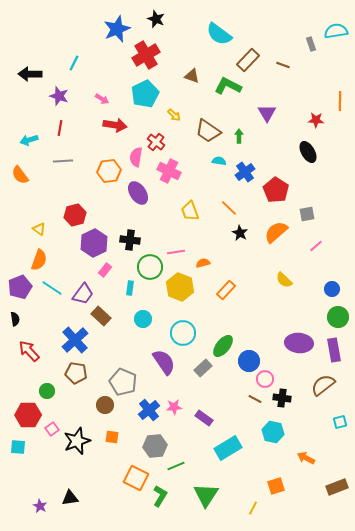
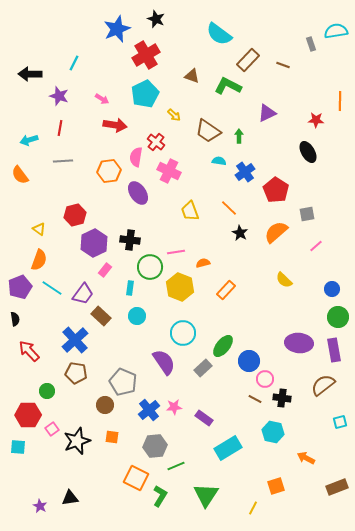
purple triangle at (267, 113): rotated 36 degrees clockwise
cyan circle at (143, 319): moved 6 px left, 3 px up
